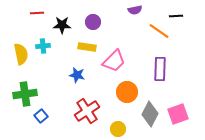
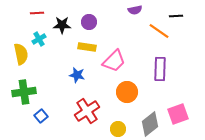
purple circle: moved 4 px left
cyan cross: moved 4 px left, 7 px up; rotated 24 degrees counterclockwise
green cross: moved 1 px left, 2 px up
gray diamond: moved 10 px down; rotated 25 degrees clockwise
